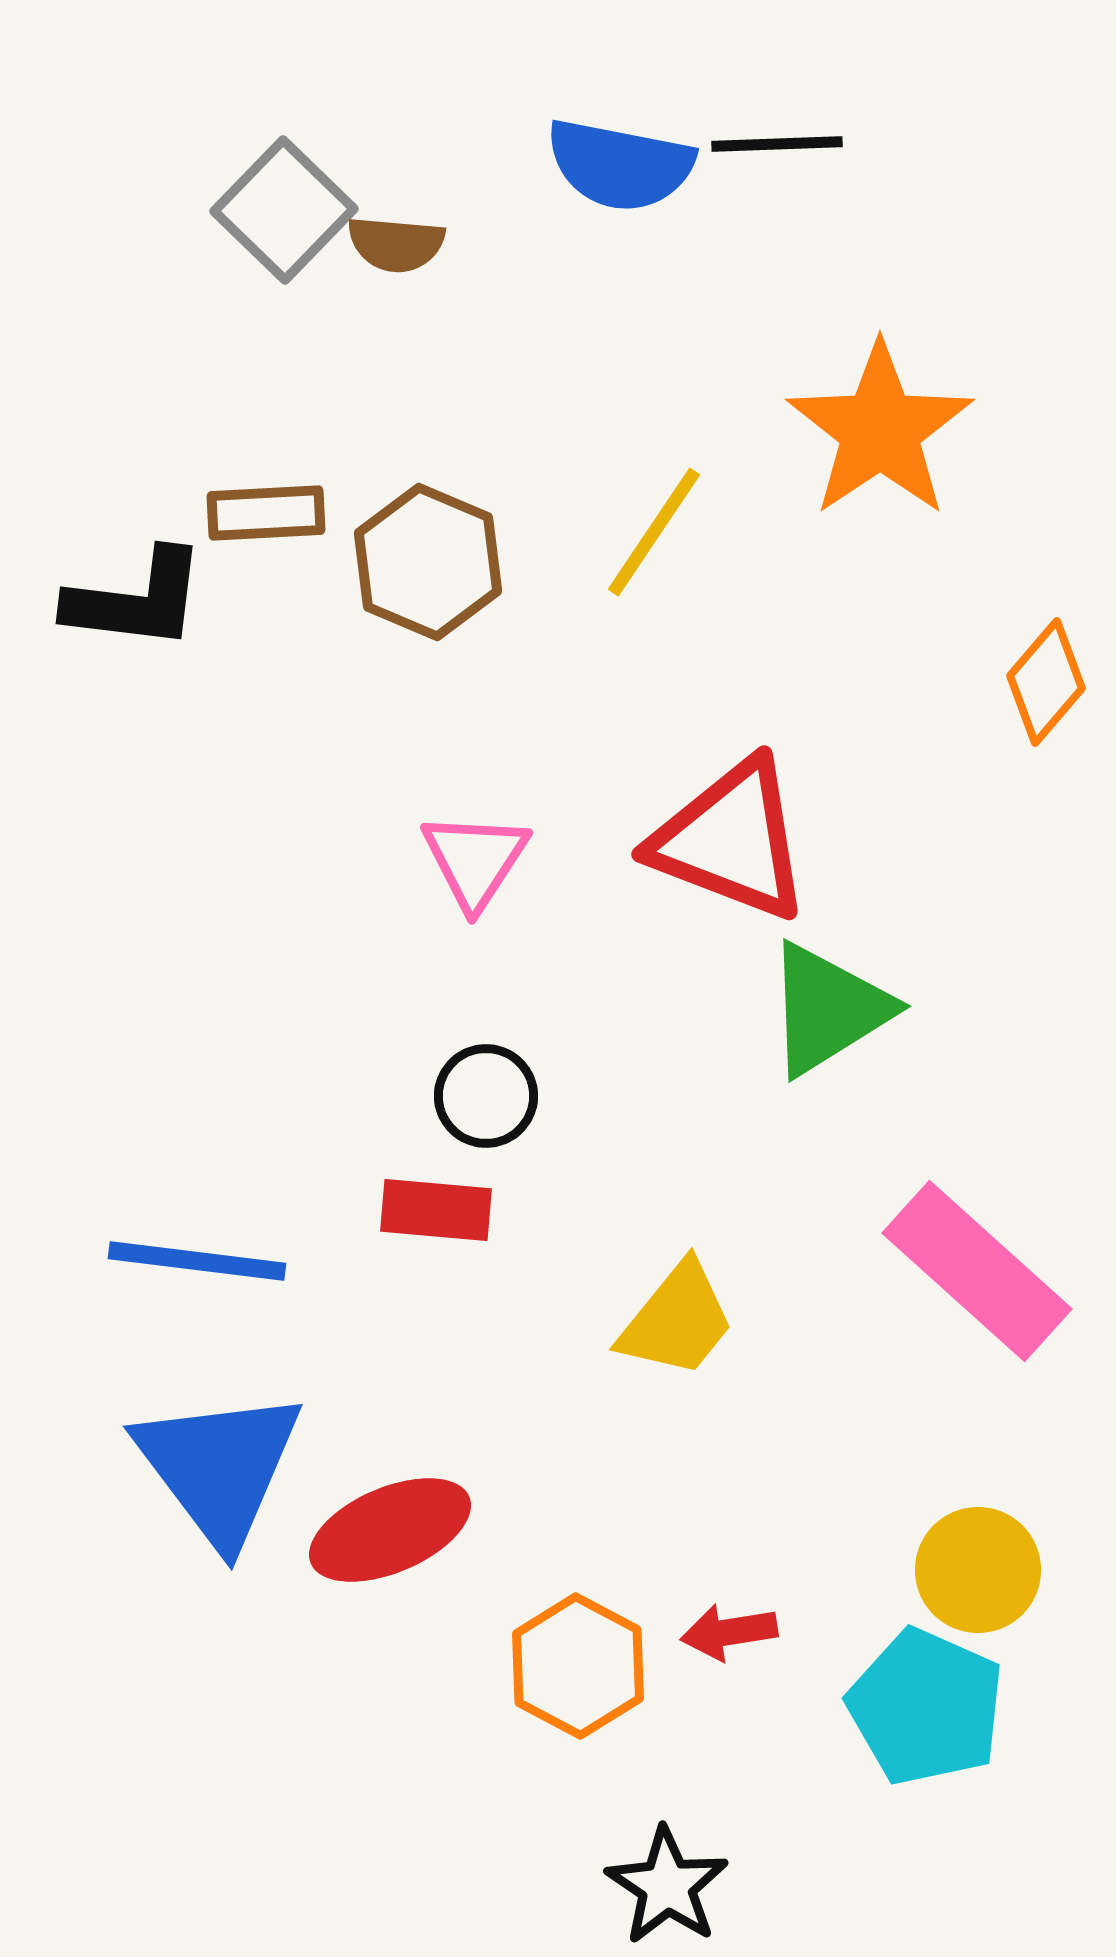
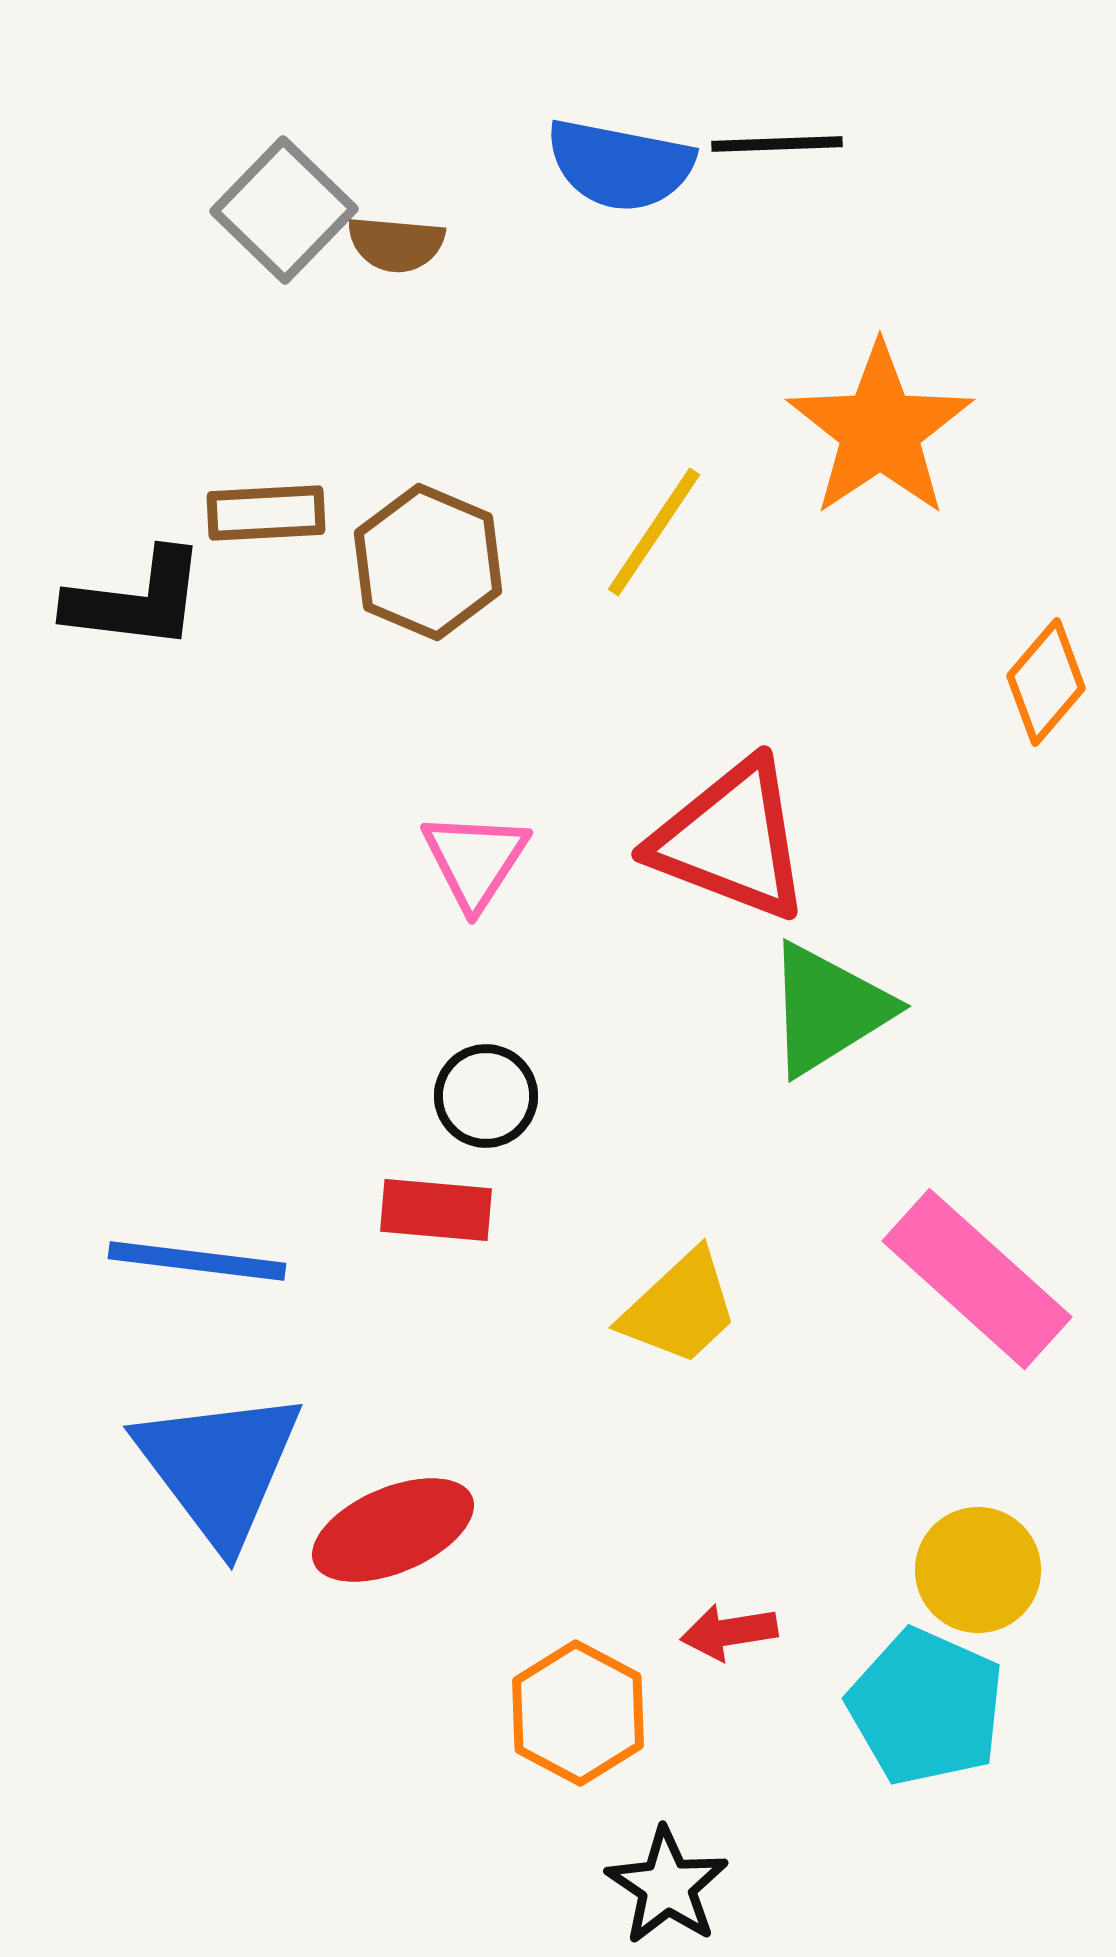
pink rectangle: moved 8 px down
yellow trapezoid: moved 3 px right, 12 px up; rotated 8 degrees clockwise
red ellipse: moved 3 px right
orange hexagon: moved 47 px down
